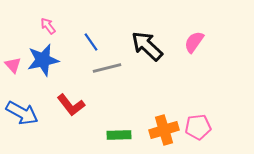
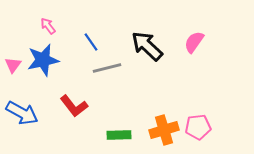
pink triangle: rotated 18 degrees clockwise
red L-shape: moved 3 px right, 1 px down
